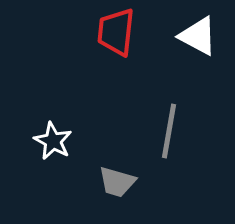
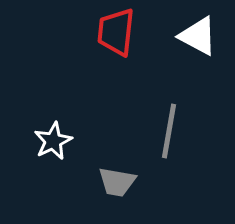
white star: rotated 18 degrees clockwise
gray trapezoid: rotated 6 degrees counterclockwise
